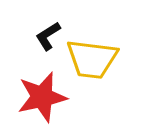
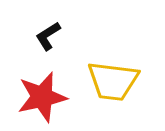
yellow trapezoid: moved 21 px right, 22 px down
